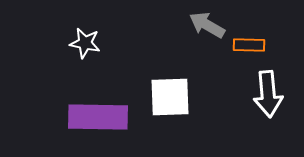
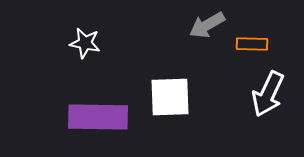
gray arrow: rotated 60 degrees counterclockwise
orange rectangle: moved 3 px right, 1 px up
white arrow: rotated 30 degrees clockwise
